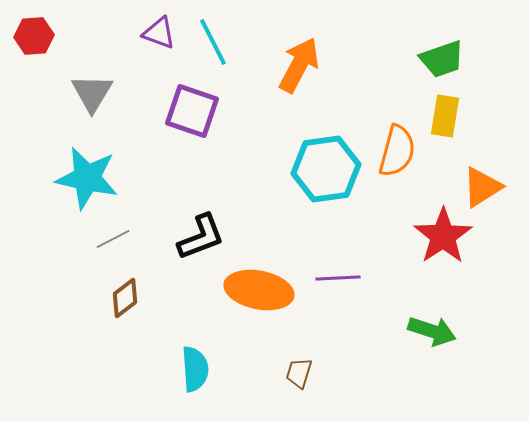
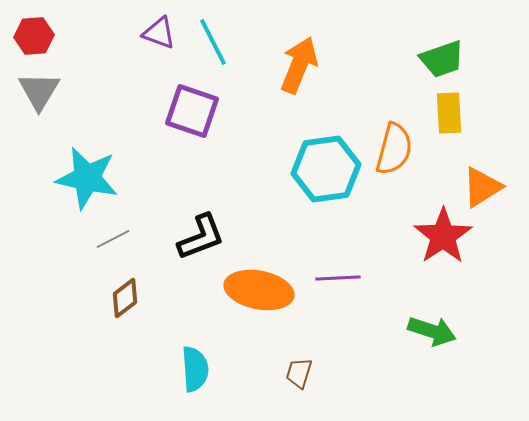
orange arrow: rotated 6 degrees counterclockwise
gray triangle: moved 53 px left, 2 px up
yellow rectangle: moved 4 px right, 3 px up; rotated 12 degrees counterclockwise
orange semicircle: moved 3 px left, 2 px up
